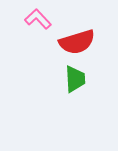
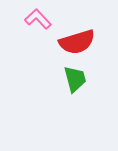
green trapezoid: rotated 12 degrees counterclockwise
